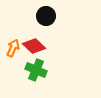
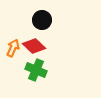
black circle: moved 4 px left, 4 px down
